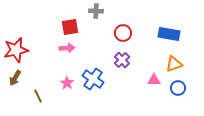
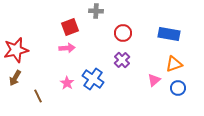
red square: rotated 12 degrees counterclockwise
pink triangle: rotated 40 degrees counterclockwise
